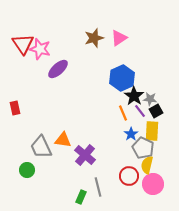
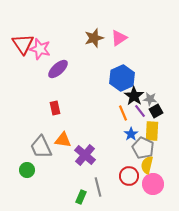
red rectangle: moved 40 px right
